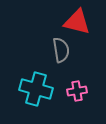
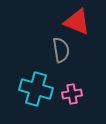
red triangle: rotated 8 degrees clockwise
pink cross: moved 5 px left, 3 px down
